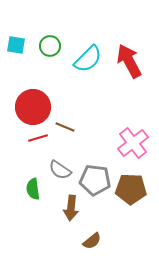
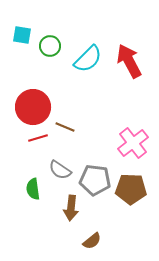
cyan square: moved 6 px right, 10 px up
